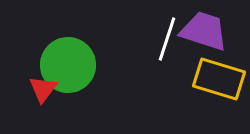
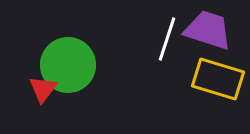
purple trapezoid: moved 4 px right, 1 px up
yellow rectangle: moved 1 px left
